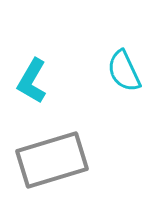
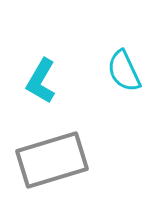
cyan L-shape: moved 9 px right
